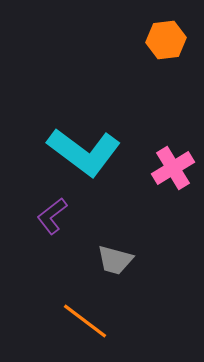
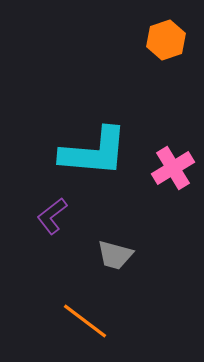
orange hexagon: rotated 12 degrees counterclockwise
cyan L-shape: moved 10 px right; rotated 32 degrees counterclockwise
gray trapezoid: moved 5 px up
